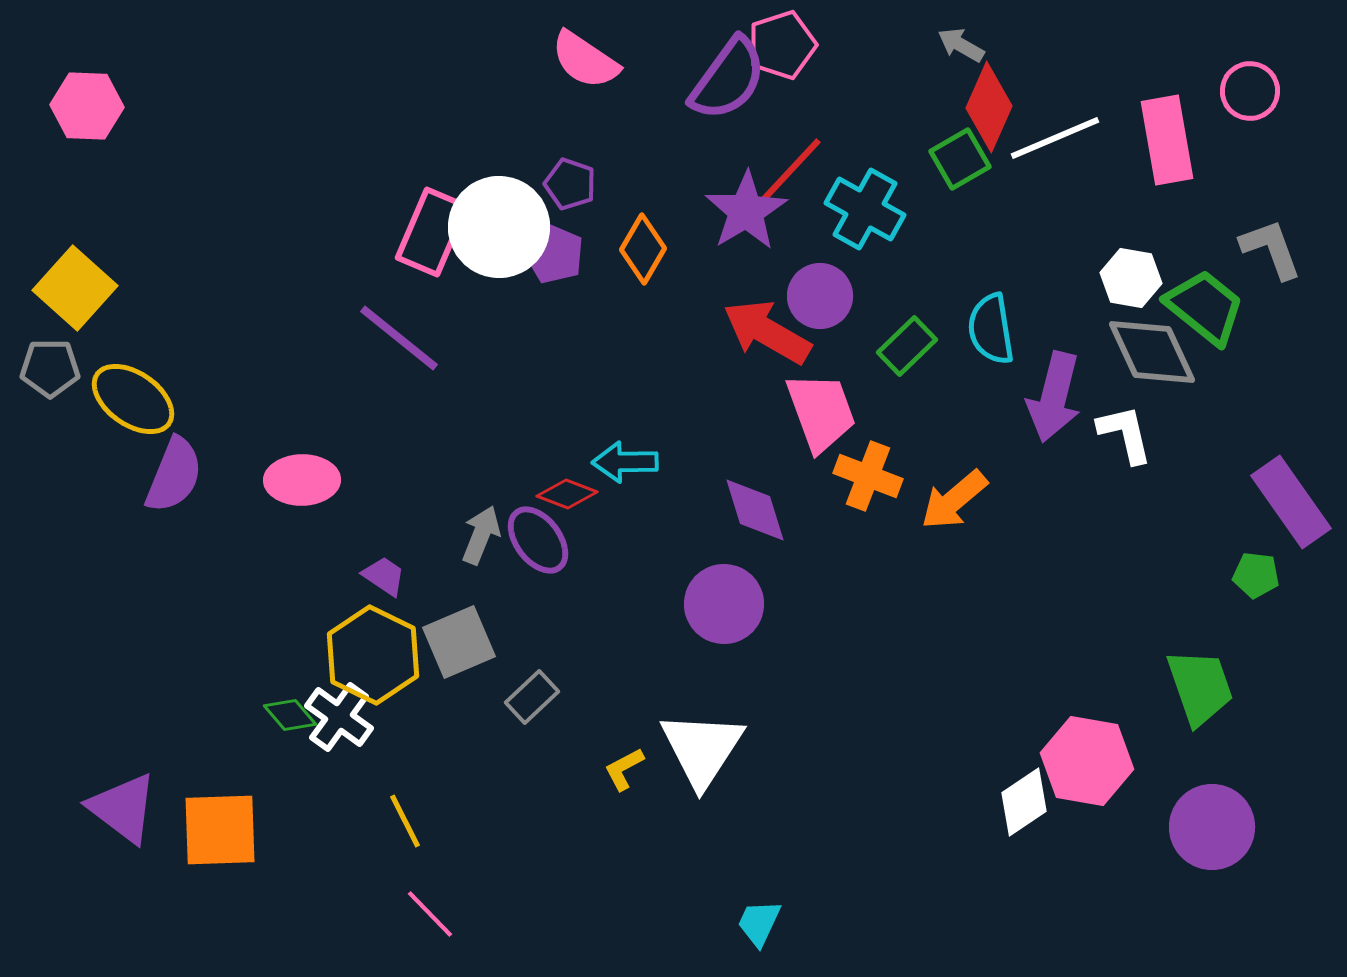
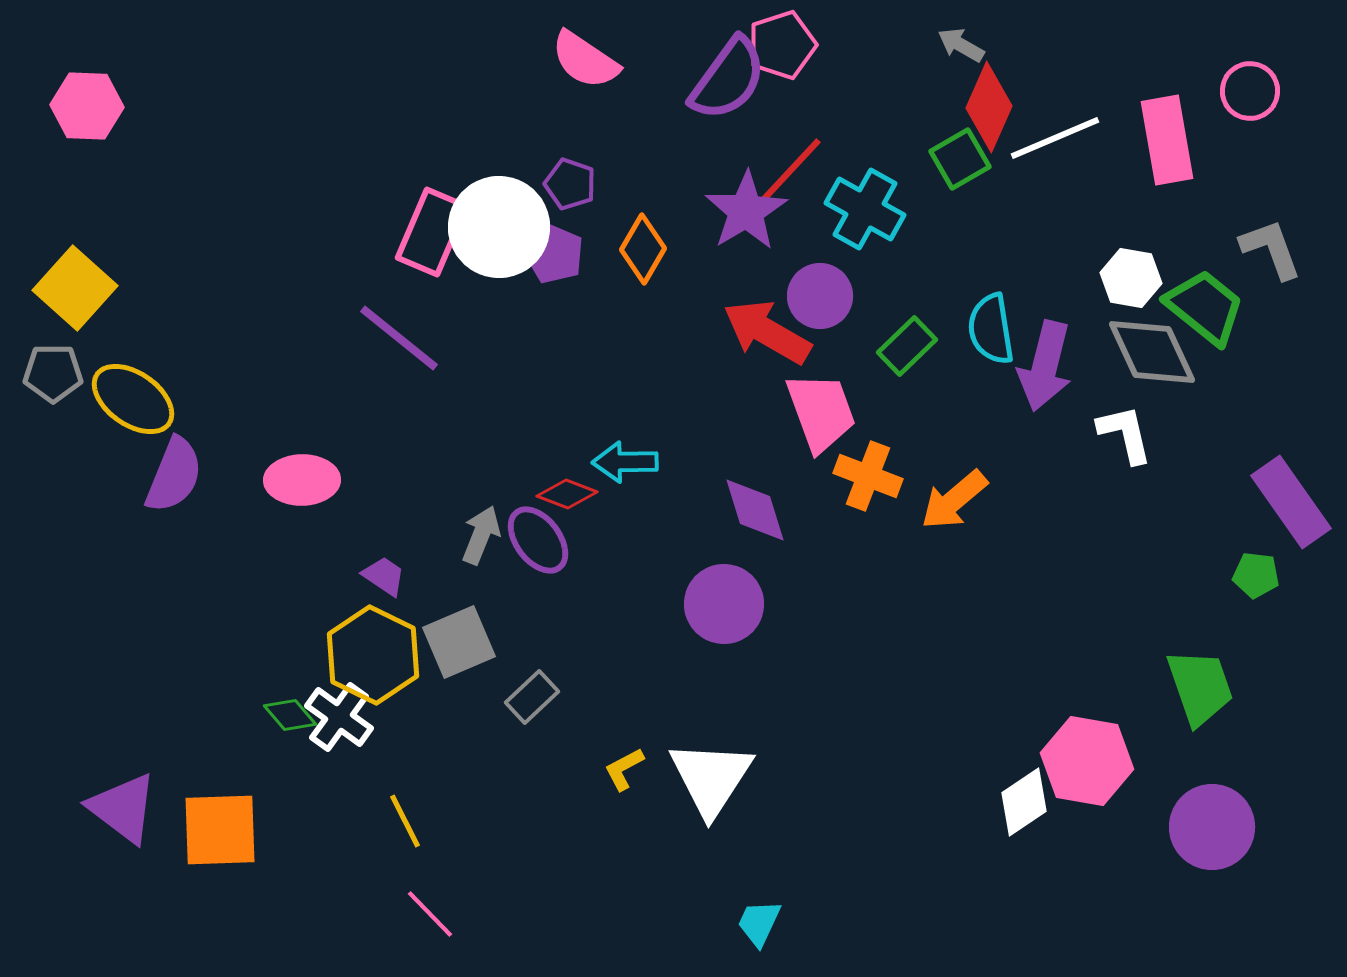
gray pentagon at (50, 368): moved 3 px right, 5 px down
purple arrow at (1054, 397): moved 9 px left, 31 px up
white triangle at (702, 749): moved 9 px right, 29 px down
